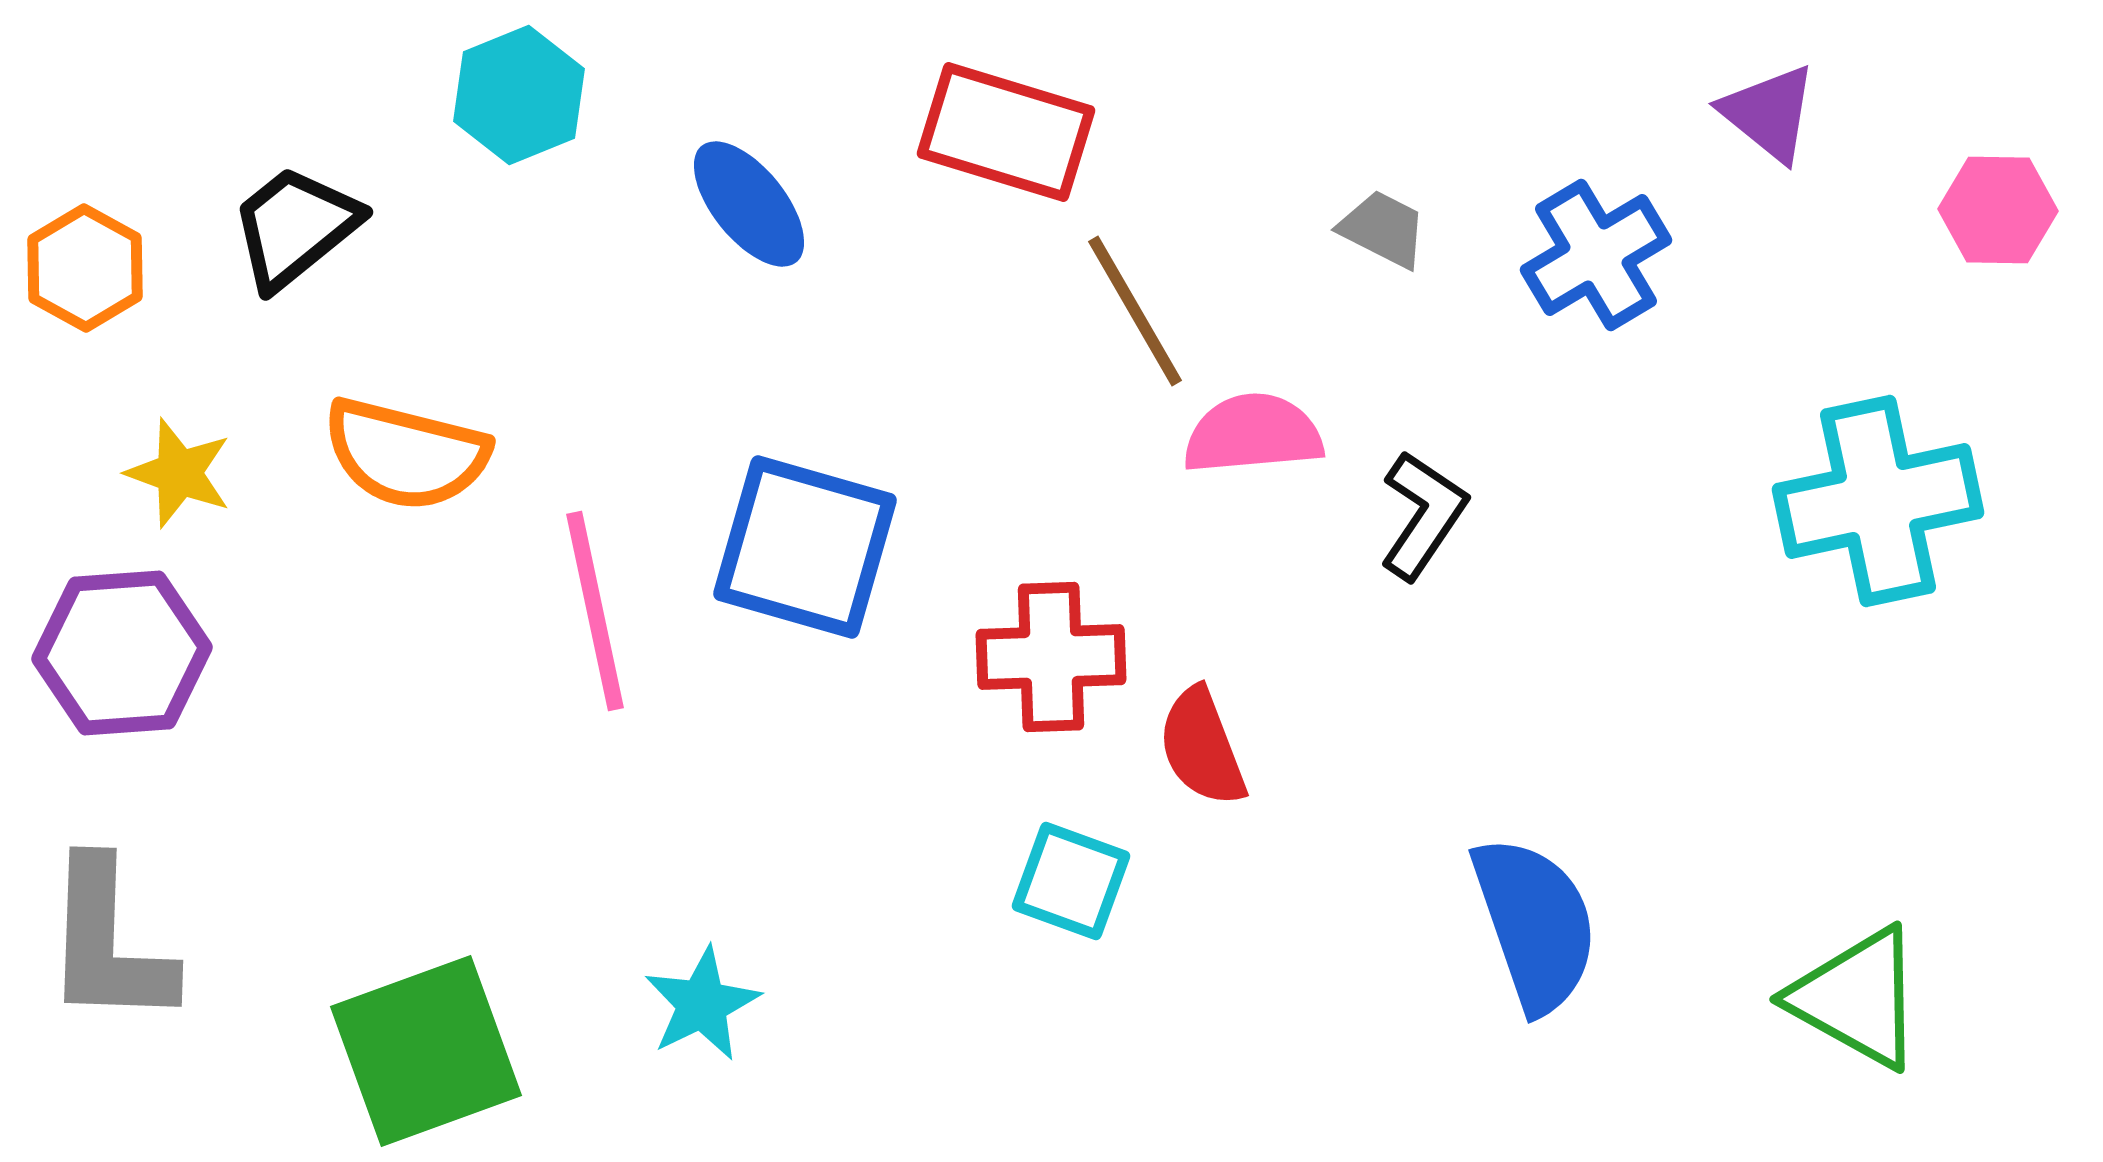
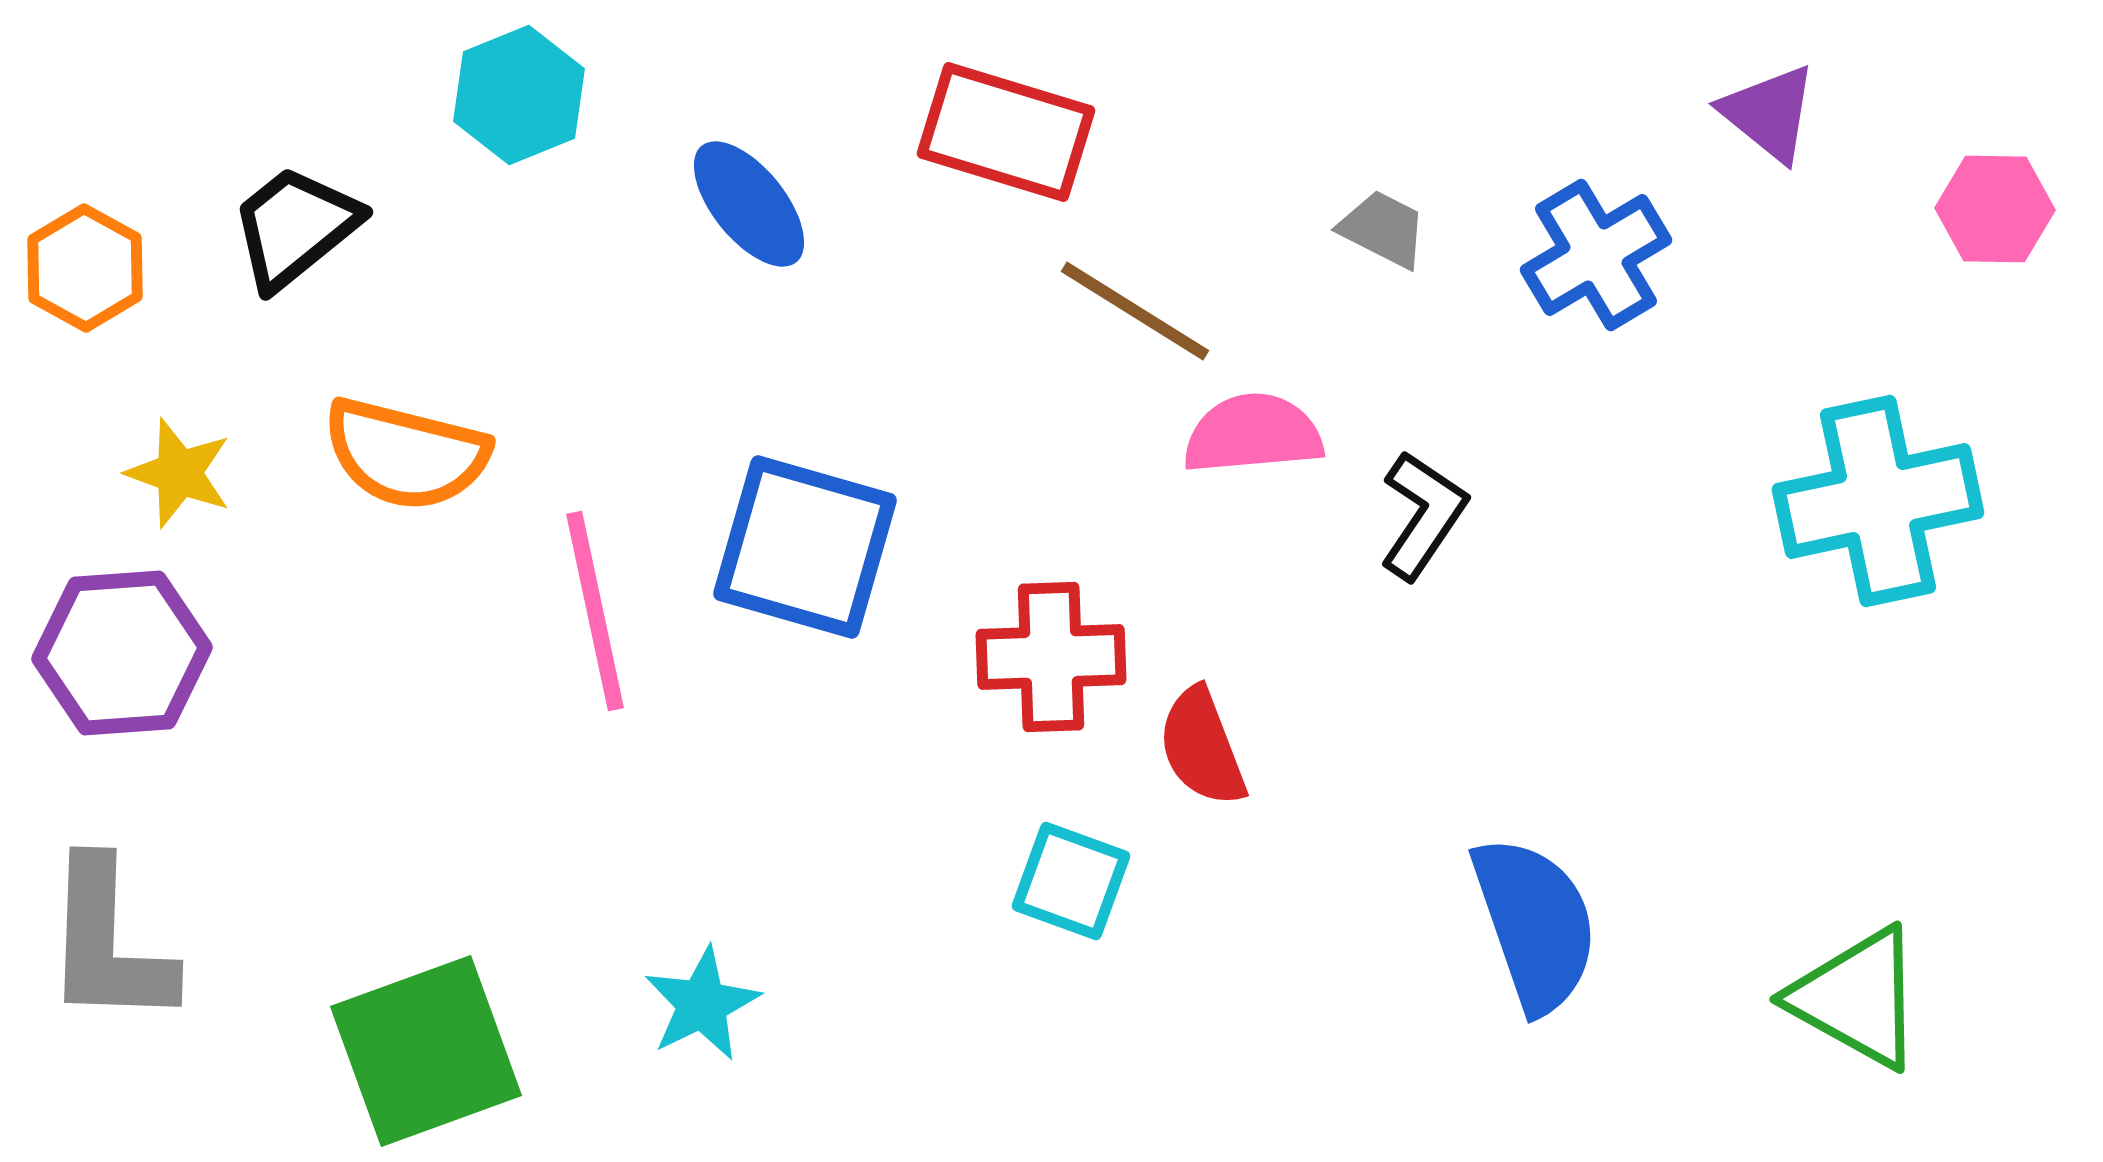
pink hexagon: moved 3 px left, 1 px up
brown line: rotated 28 degrees counterclockwise
